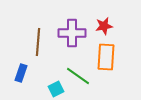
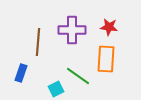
red star: moved 5 px right, 1 px down; rotated 18 degrees clockwise
purple cross: moved 3 px up
orange rectangle: moved 2 px down
